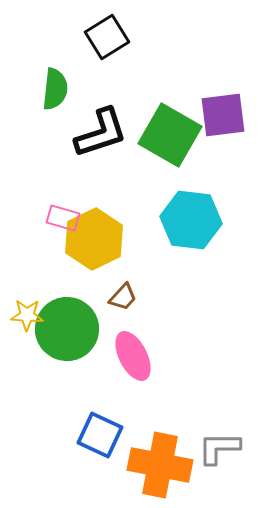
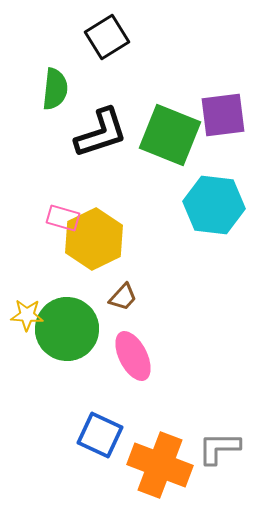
green square: rotated 8 degrees counterclockwise
cyan hexagon: moved 23 px right, 15 px up
orange cross: rotated 10 degrees clockwise
